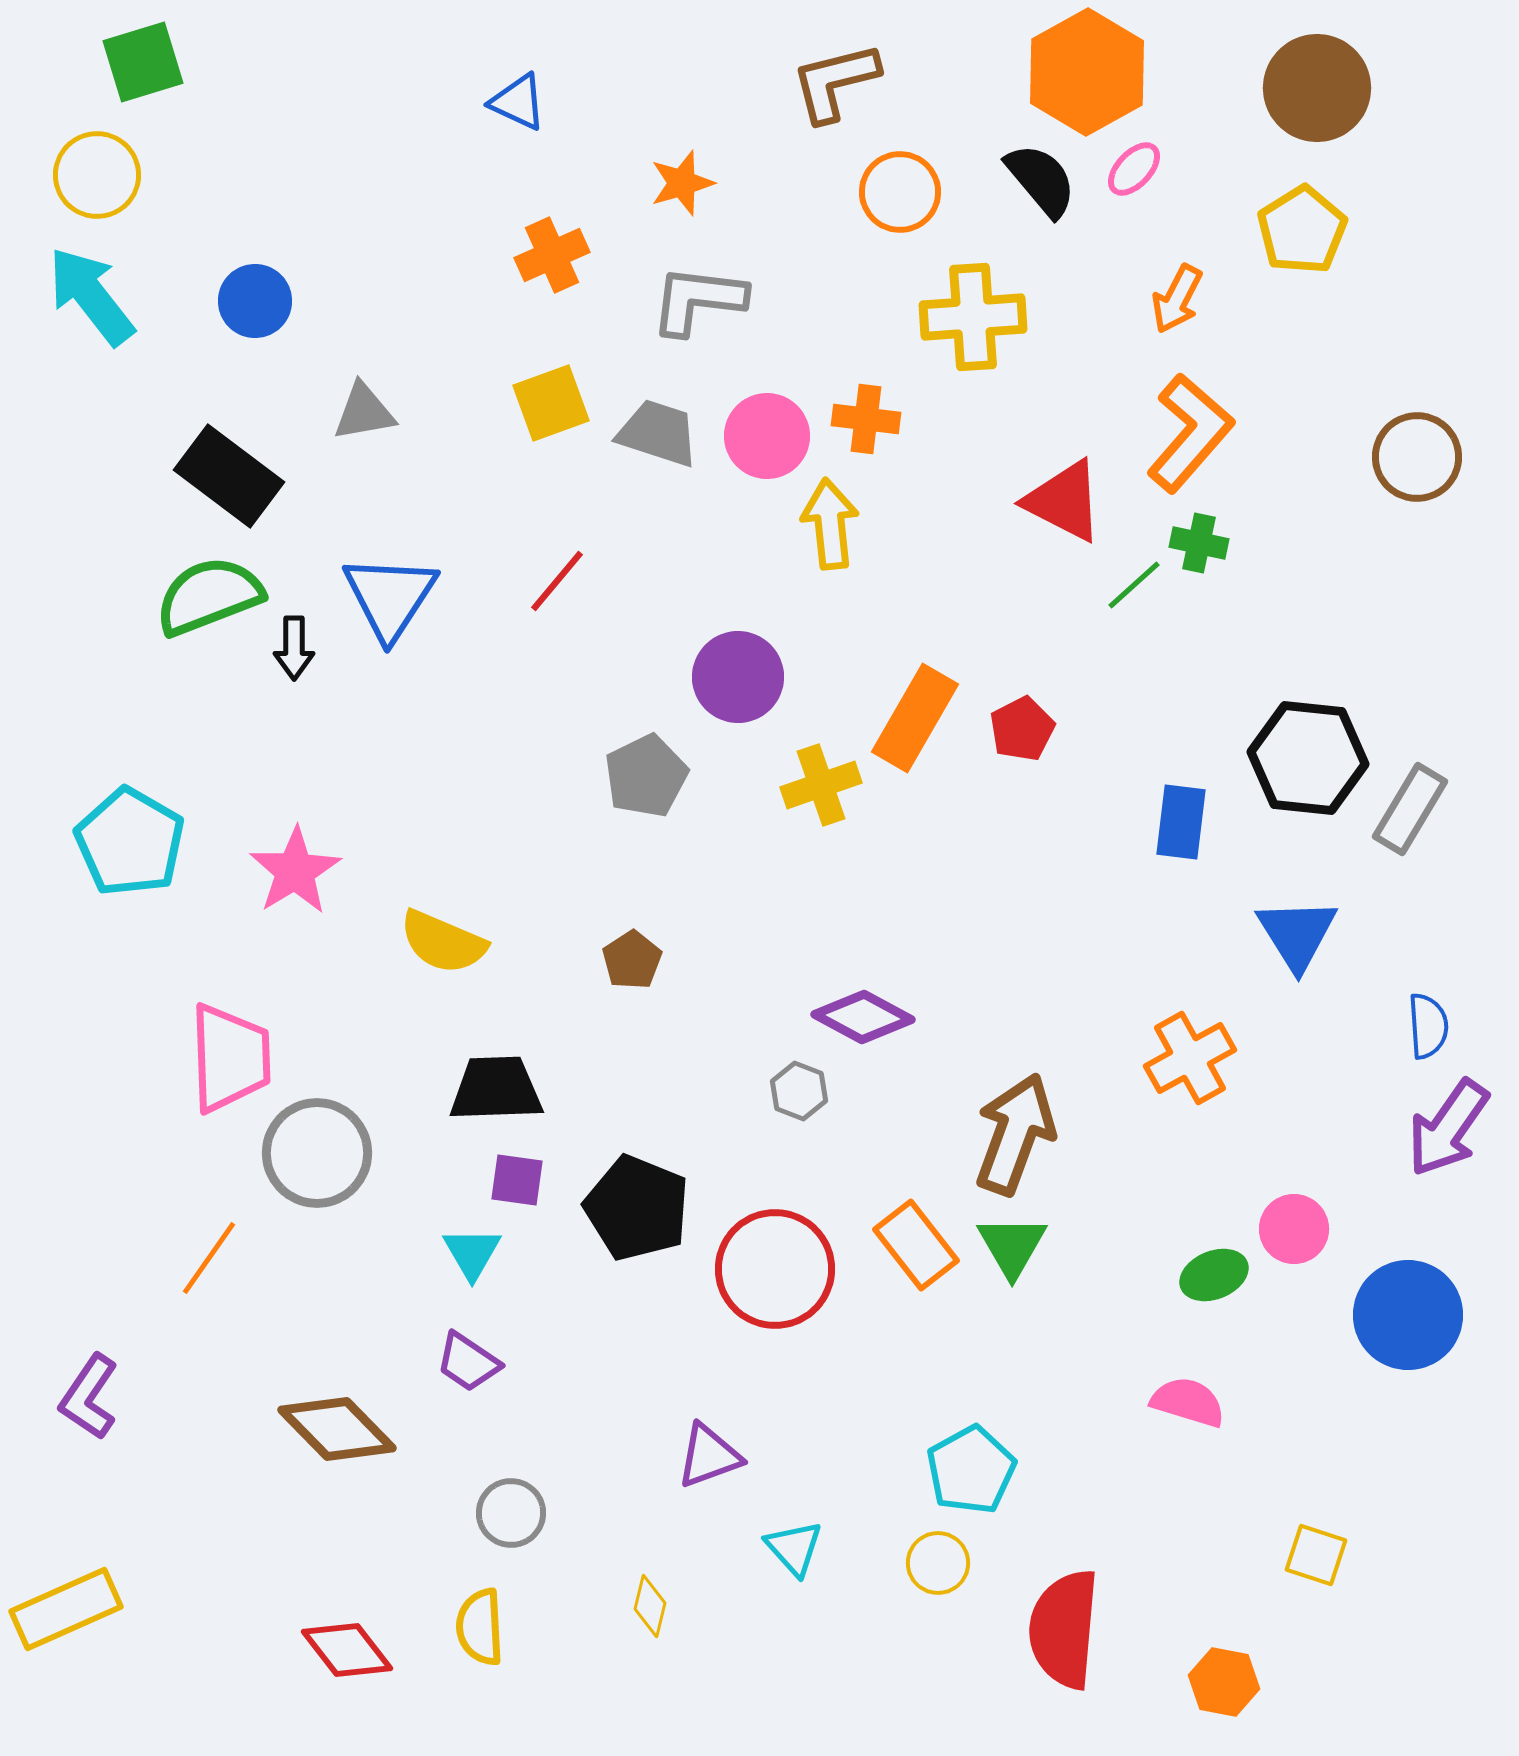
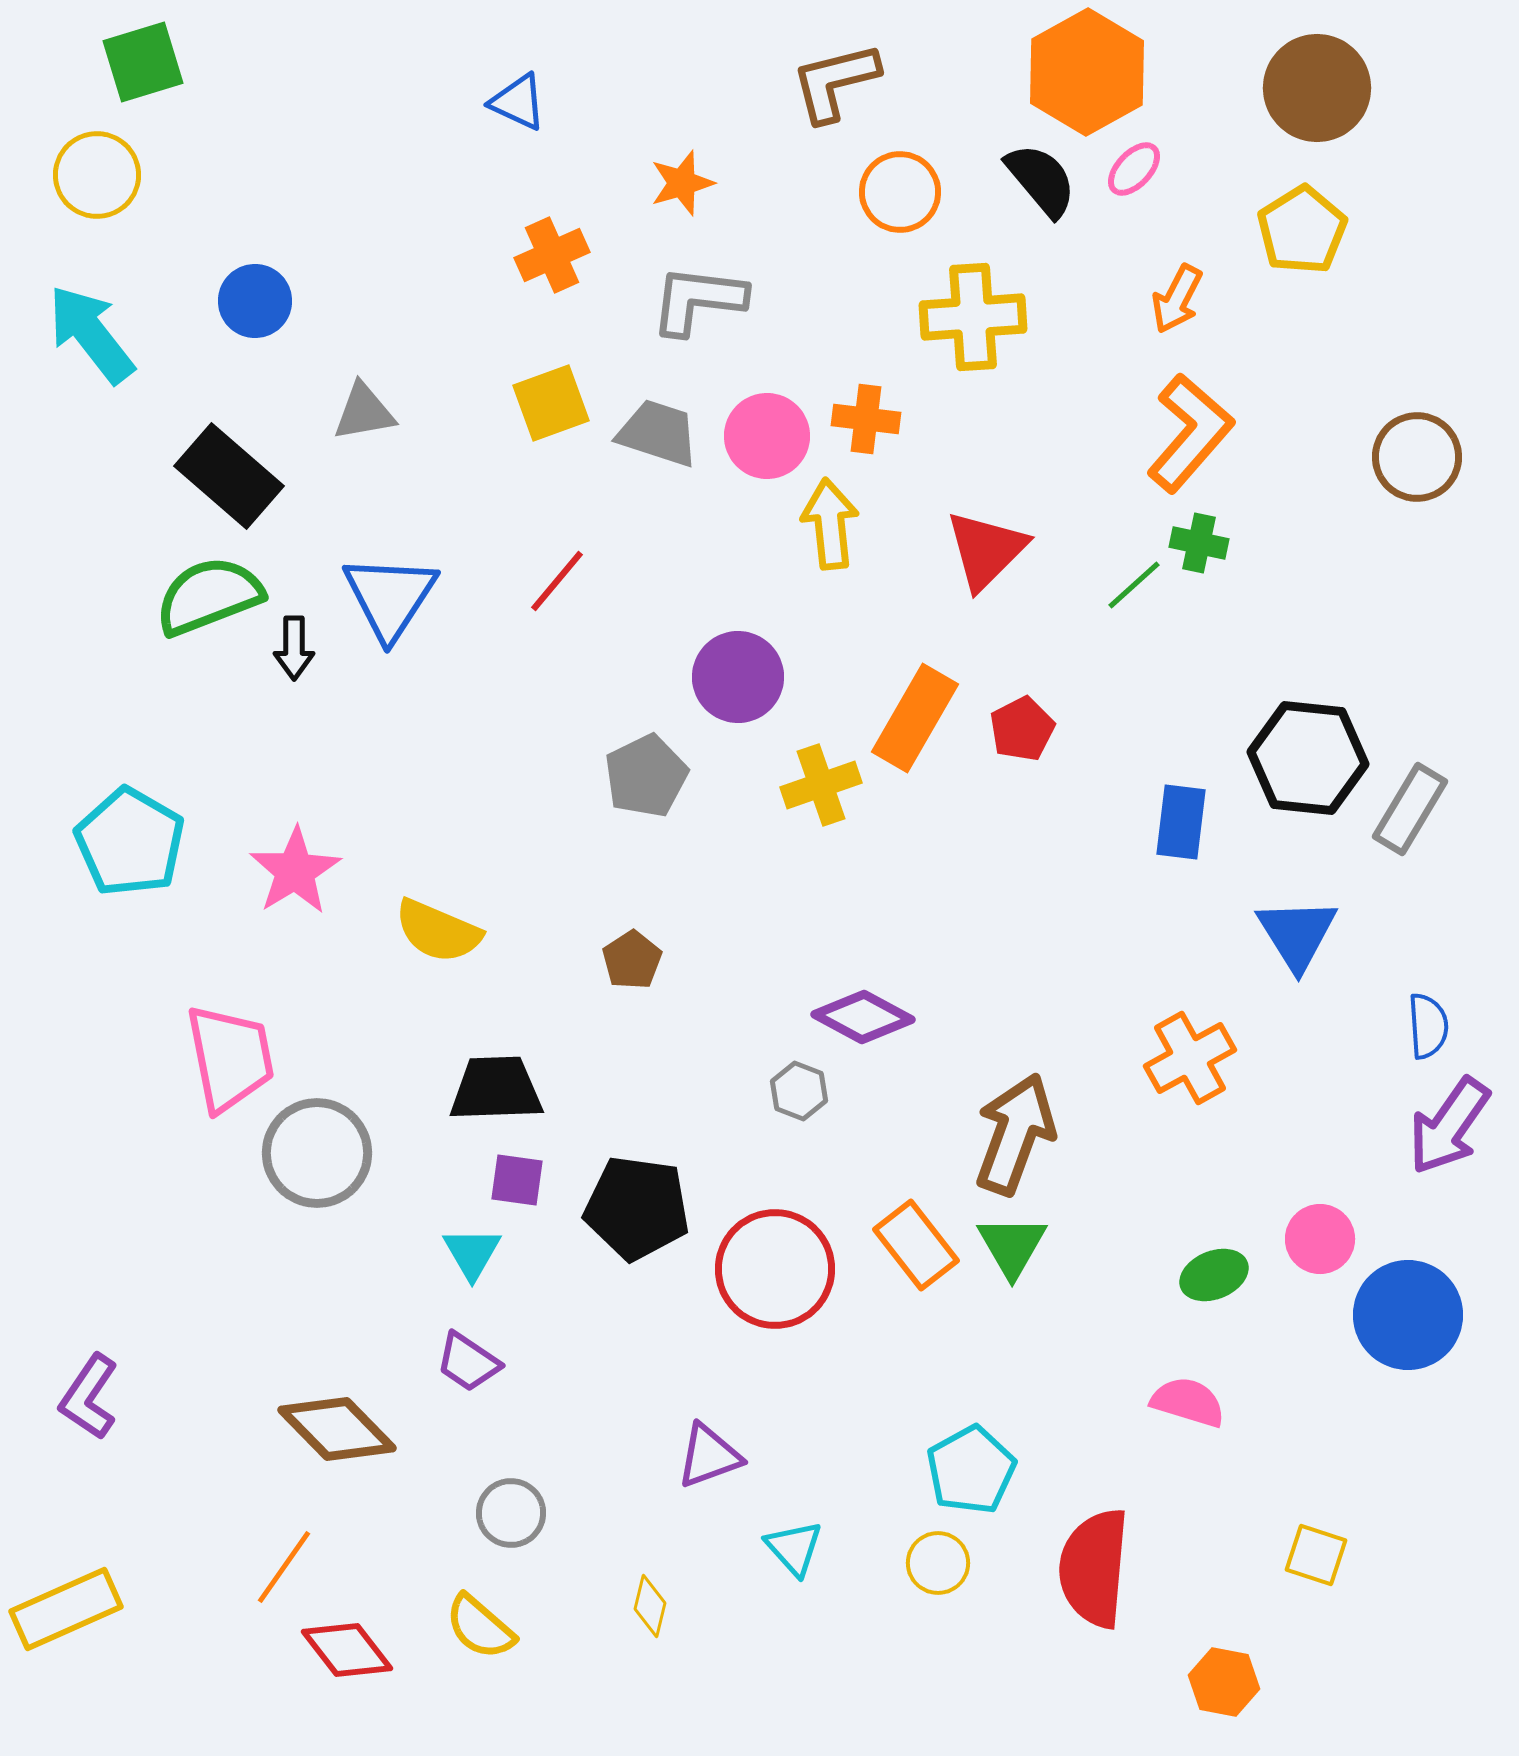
cyan arrow at (91, 296): moved 38 px down
black rectangle at (229, 476): rotated 4 degrees clockwise
red triangle at (1064, 501): moved 78 px left, 49 px down; rotated 48 degrees clockwise
yellow semicircle at (443, 942): moved 5 px left, 11 px up
pink trapezoid at (230, 1058): rotated 9 degrees counterclockwise
purple arrow at (1448, 1128): moved 1 px right, 2 px up
black pentagon at (637, 1208): rotated 14 degrees counterclockwise
pink circle at (1294, 1229): moved 26 px right, 10 px down
orange line at (209, 1258): moved 75 px right, 309 px down
yellow semicircle at (480, 1627): rotated 46 degrees counterclockwise
red semicircle at (1064, 1629): moved 30 px right, 61 px up
